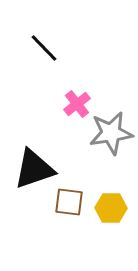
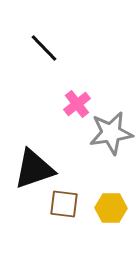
brown square: moved 5 px left, 2 px down
